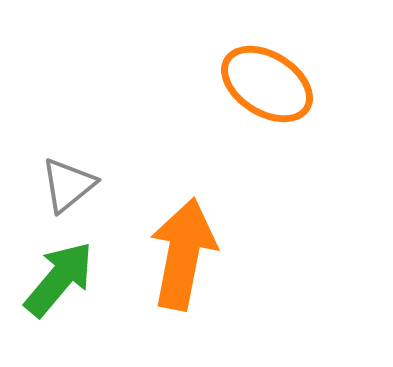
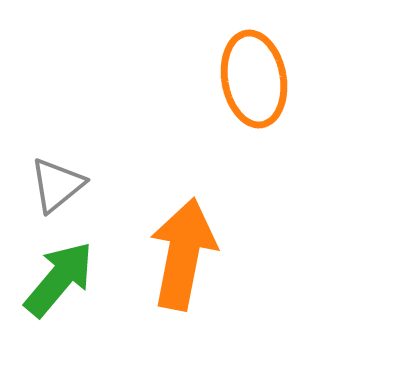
orange ellipse: moved 13 px left, 5 px up; rotated 48 degrees clockwise
gray triangle: moved 11 px left
